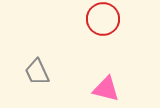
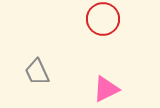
pink triangle: rotated 40 degrees counterclockwise
